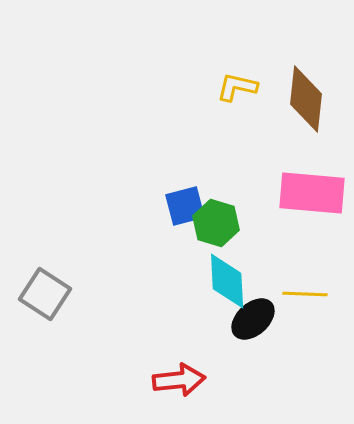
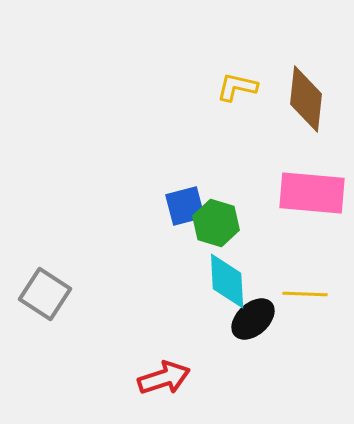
red arrow: moved 15 px left, 2 px up; rotated 12 degrees counterclockwise
